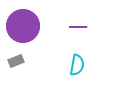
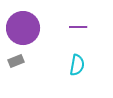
purple circle: moved 2 px down
